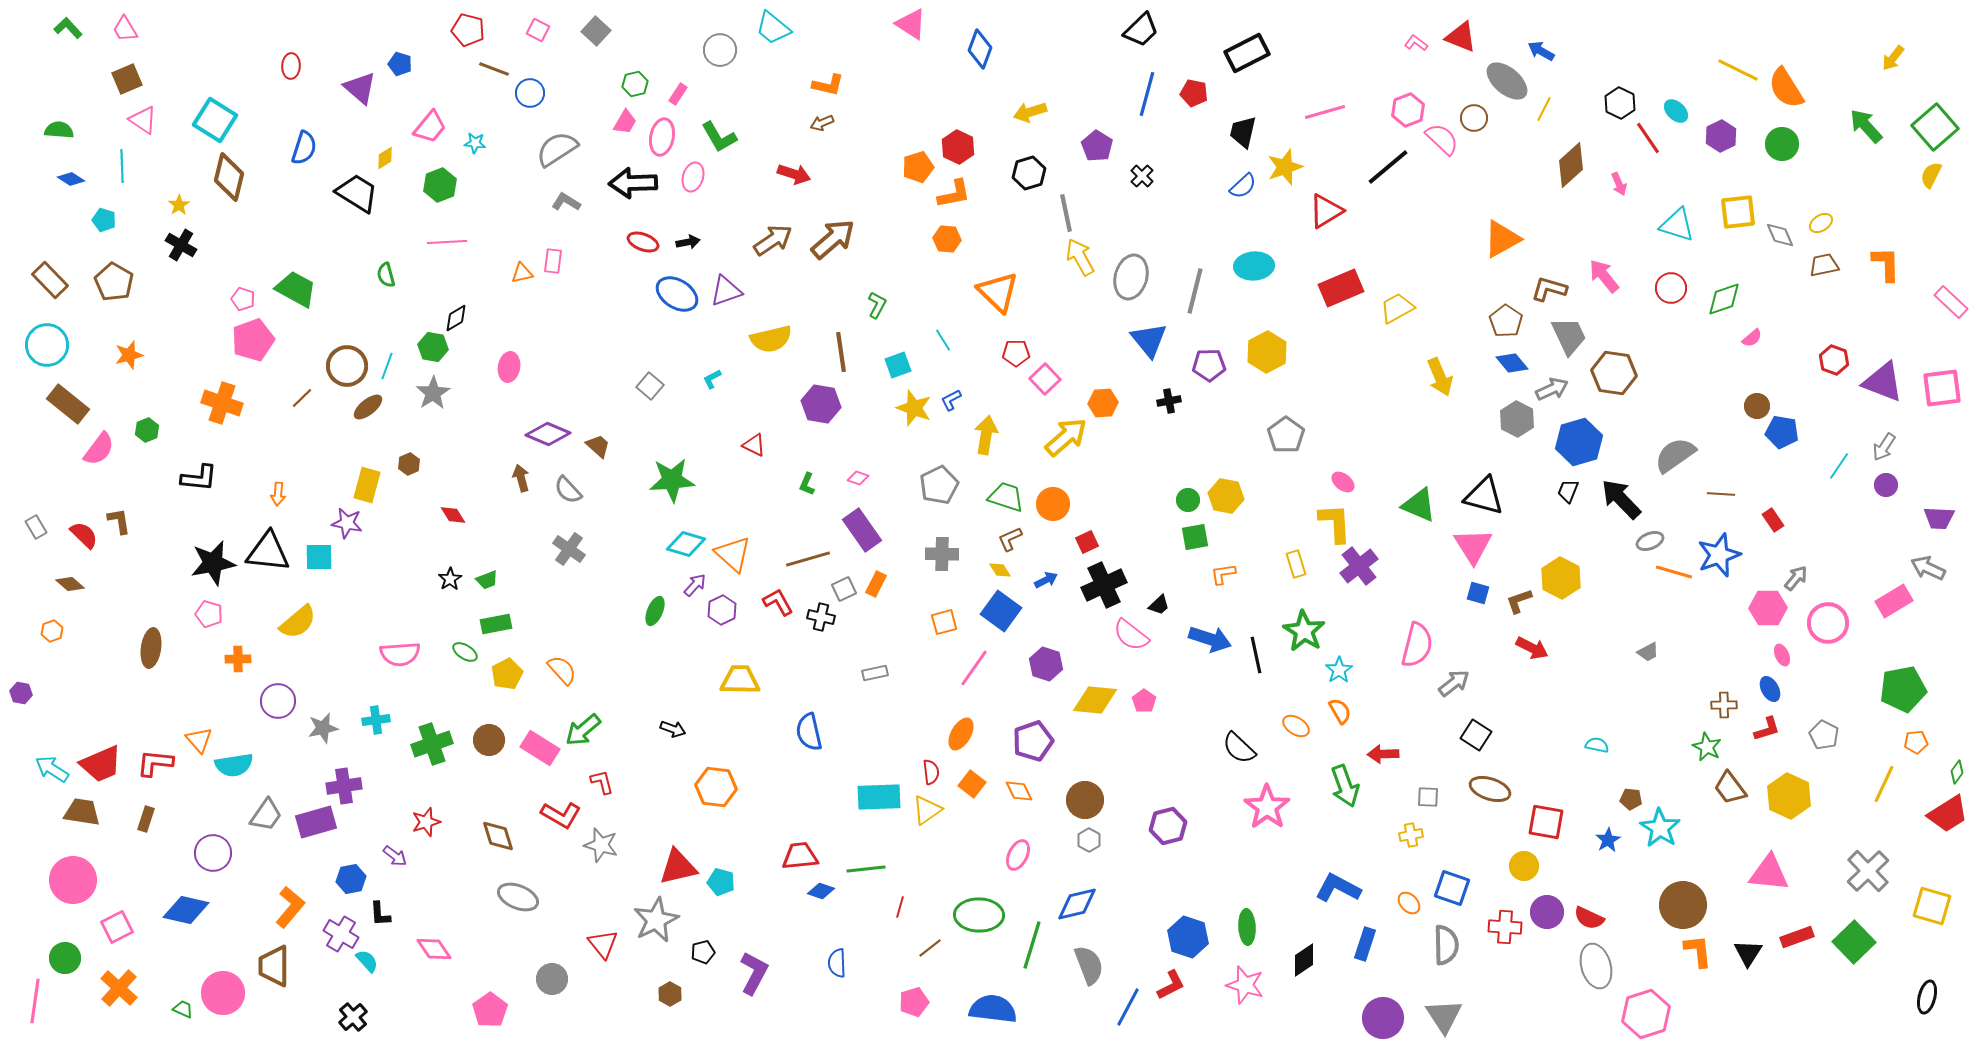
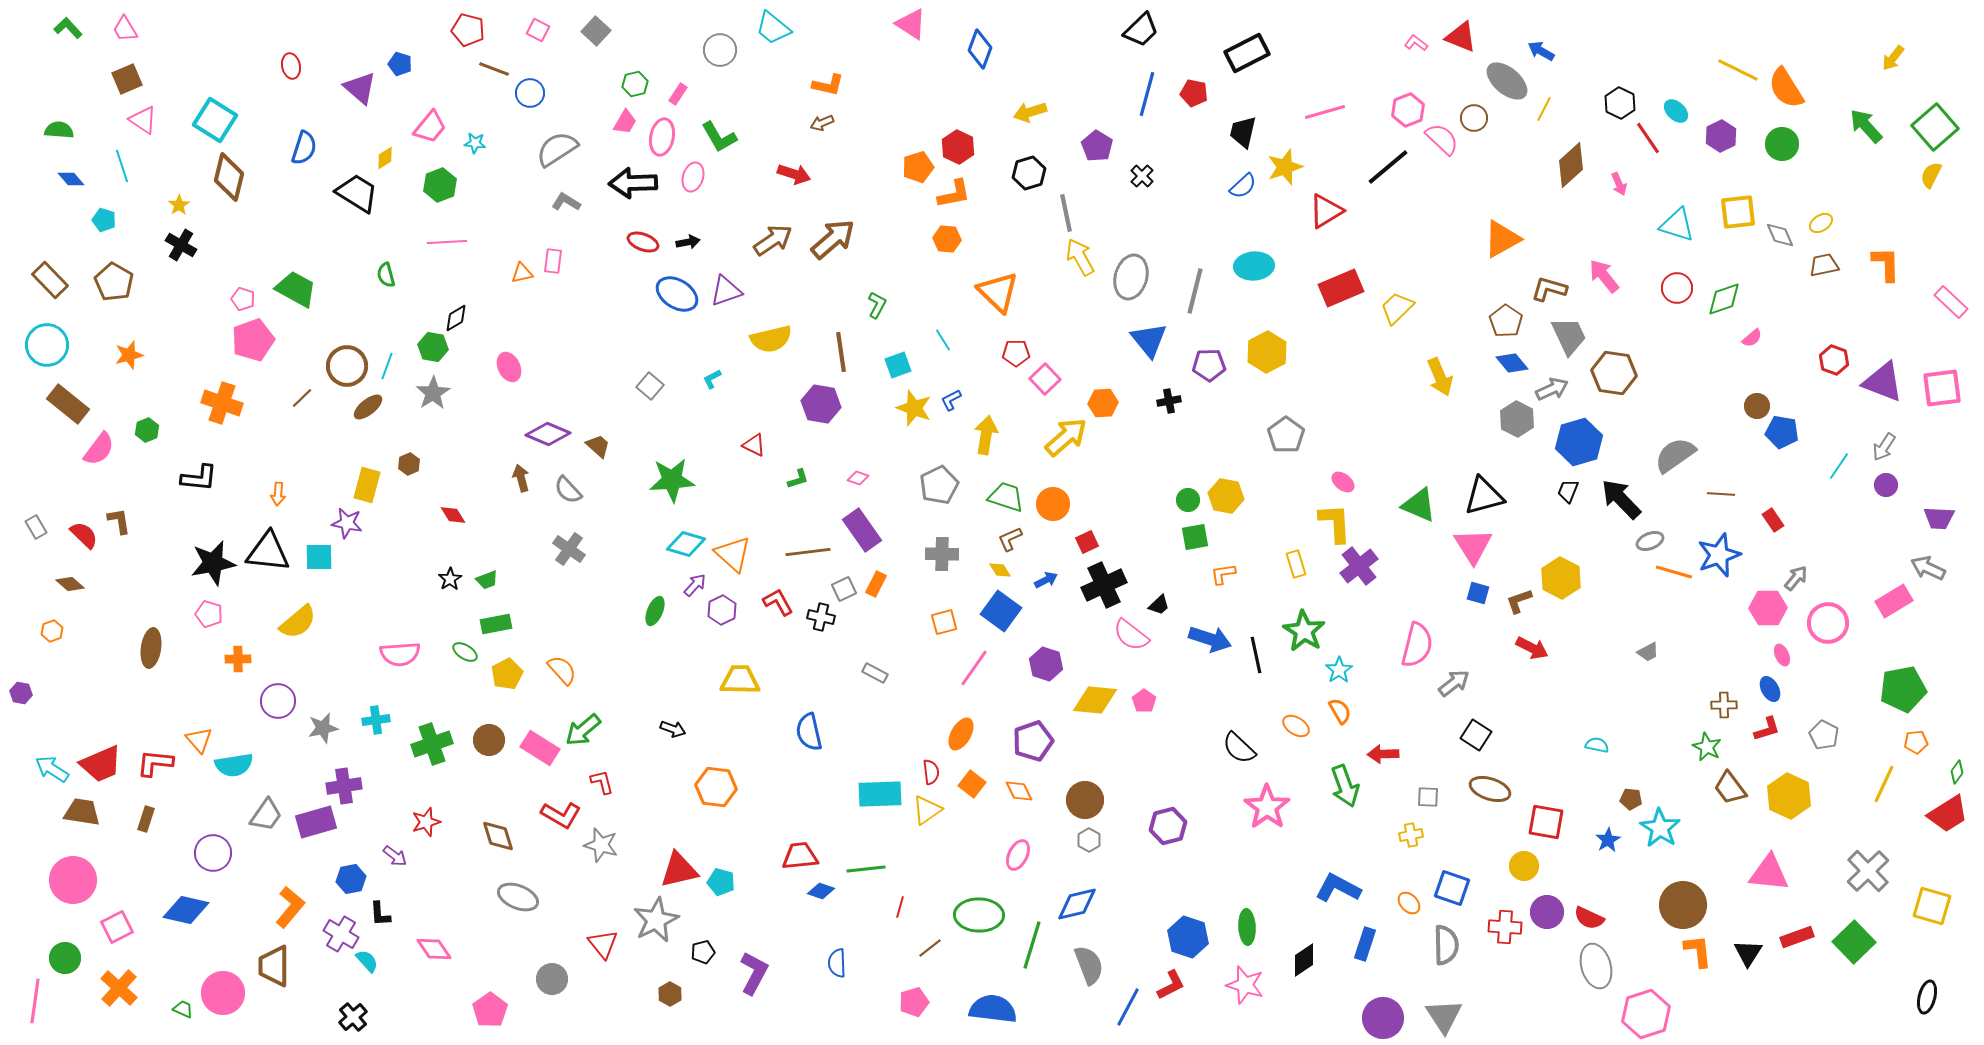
red ellipse at (291, 66): rotated 15 degrees counterclockwise
cyan line at (122, 166): rotated 16 degrees counterclockwise
blue diamond at (71, 179): rotated 16 degrees clockwise
red circle at (1671, 288): moved 6 px right
yellow trapezoid at (1397, 308): rotated 15 degrees counterclockwise
pink ellipse at (509, 367): rotated 36 degrees counterclockwise
green L-shape at (807, 484): moved 9 px left, 5 px up; rotated 130 degrees counterclockwise
black triangle at (1484, 496): rotated 30 degrees counterclockwise
brown line at (808, 559): moved 7 px up; rotated 9 degrees clockwise
gray rectangle at (875, 673): rotated 40 degrees clockwise
cyan rectangle at (879, 797): moved 1 px right, 3 px up
red triangle at (678, 867): moved 1 px right, 3 px down
